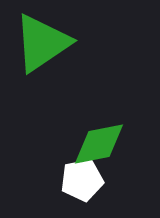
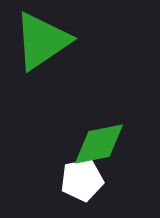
green triangle: moved 2 px up
